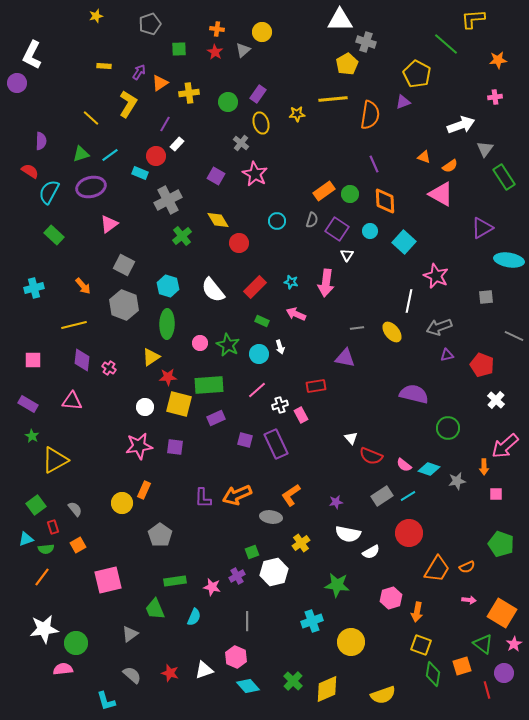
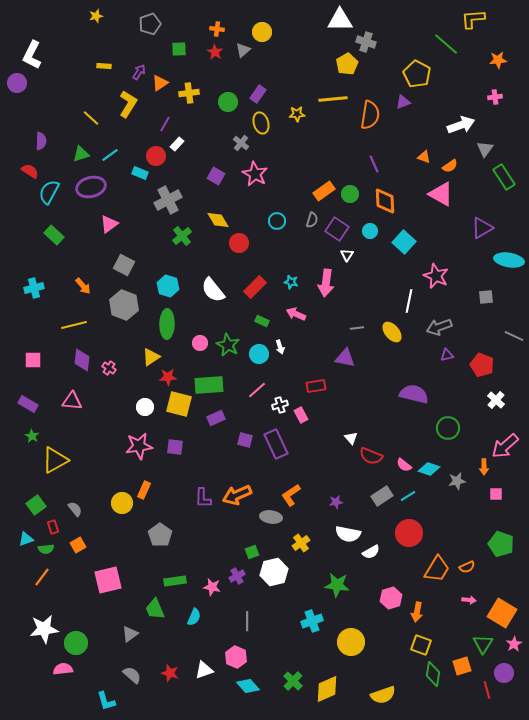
green triangle at (483, 644): rotated 25 degrees clockwise
